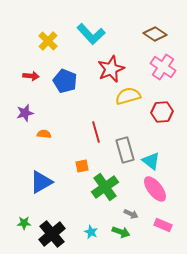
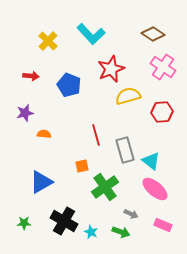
brown diamond: moved 2 px left
blue pentagon: moved 4 px right, 4 px down
red line: moved 3 px down
pink ellipse: rotated 12 degrees counterclockwise
black cross: moved 12 px right, 13 px up; rotated 20 degrees counterclockwise
